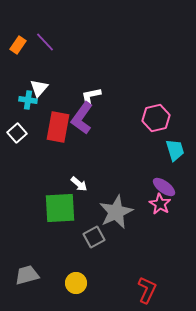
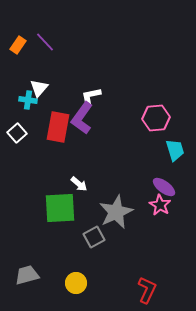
pink hexagon: rotated 8 degrees clockwise
pink star: moved 1 px down
